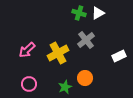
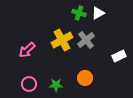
yellow cross: moved 4 px right, 13 px up
green star: moved 9 px left, 2 px up; rotated 24 degrees clockwise
